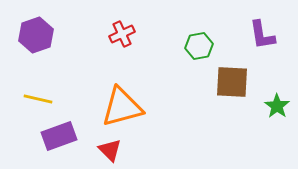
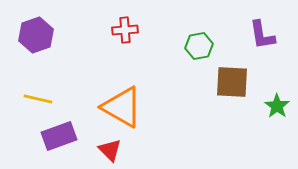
red cross: moved 3 px right, 4 px up; rotated 20 degrees clockwise
orange triangle: rotated 45 degrees clockwise
